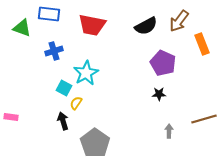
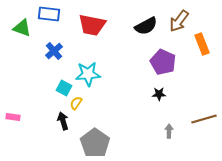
blue cross: rotated 24 degrees counterclockwise
purple pentagon: moved 1 px up
cyan star: moved 2 px right, 1 px down; rotated 25 degrees clockwise
pink rectangle: moved 2 px right
